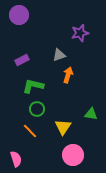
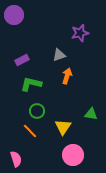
purple circle: moved 5 px left
orange arrow: moved 1 px left, 1 px down
green L-shape: moved 2 px left, 2 px up
green circle: moved 2 px down
